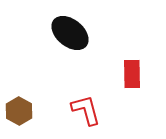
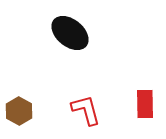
red rectangle: moved 13 px right, 30 px down
